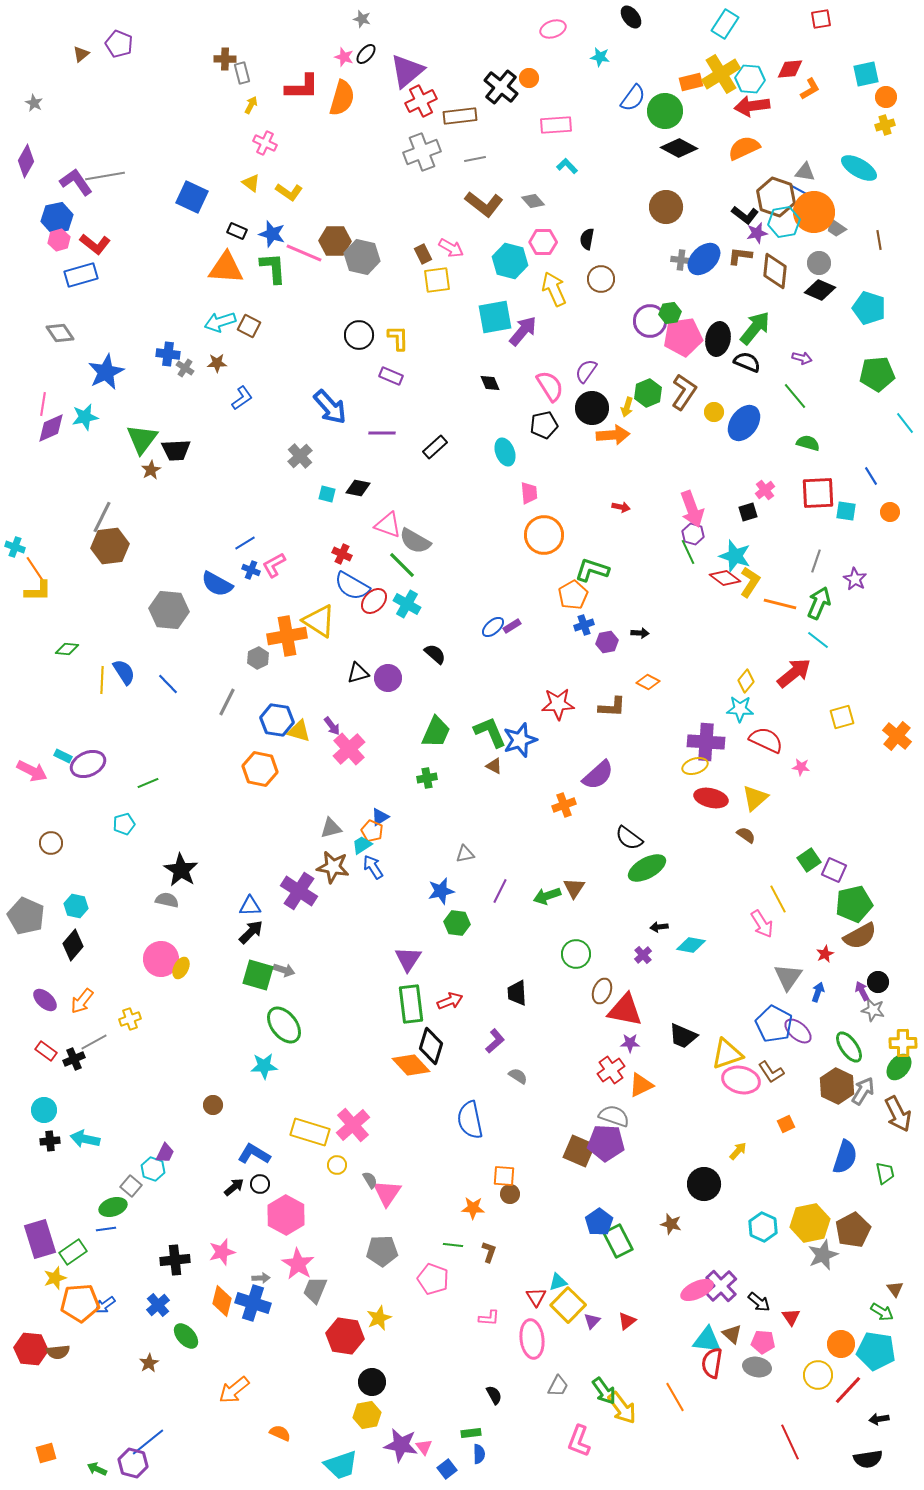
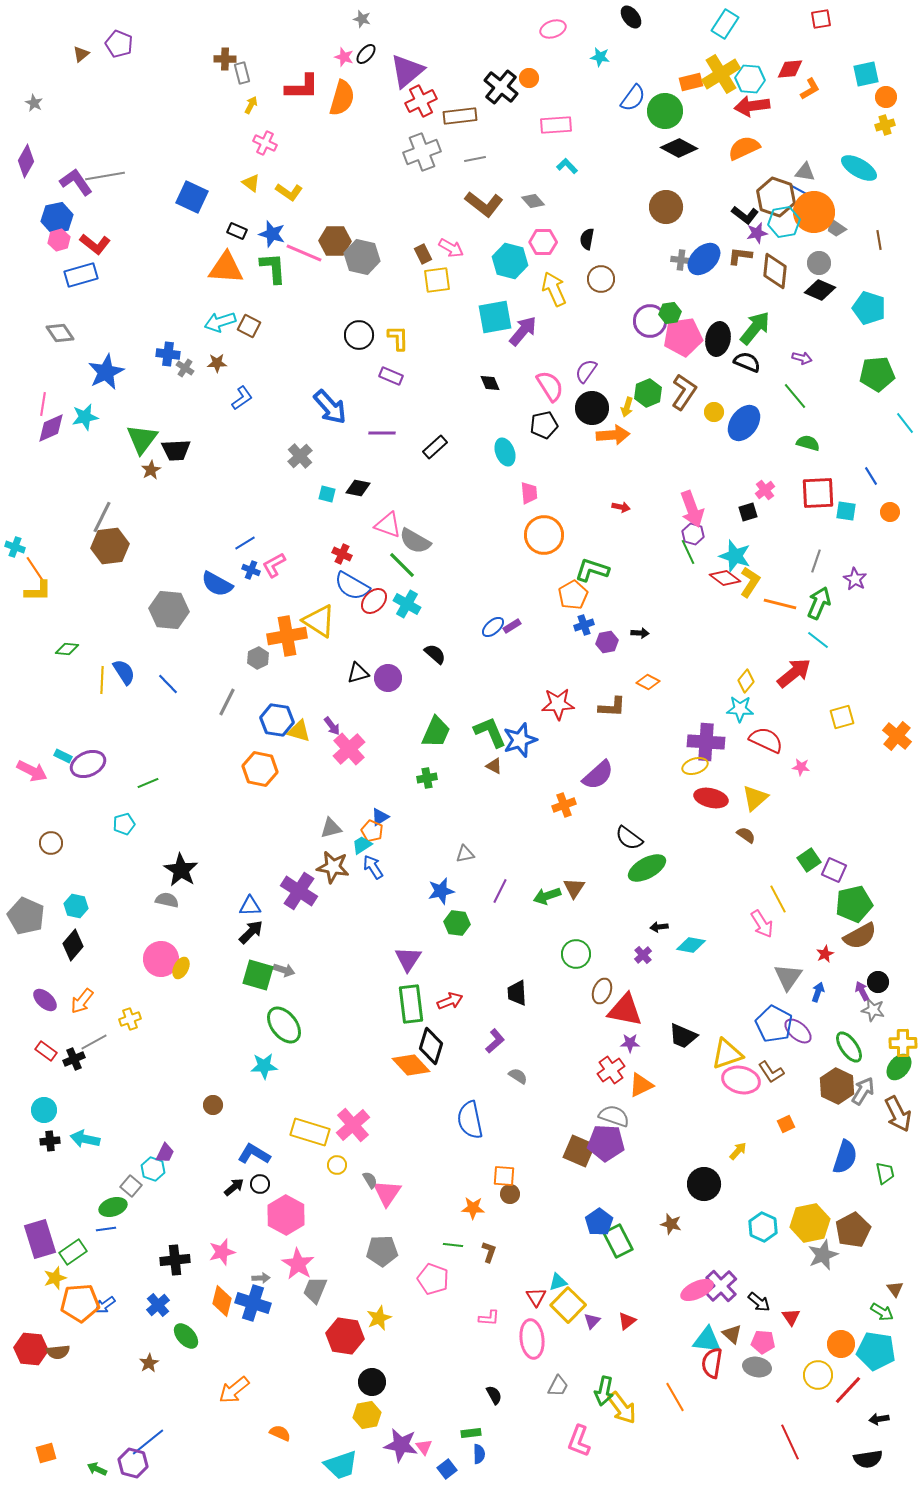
green arrow at (604, 1391): rotated 48 degrees clockwise
